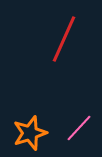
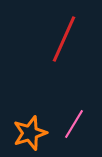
pink line: moved 5 px left, 4 px up; rotated 12 degrees counterclockwise
